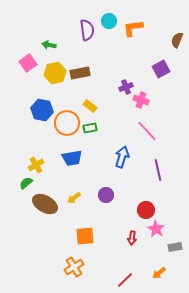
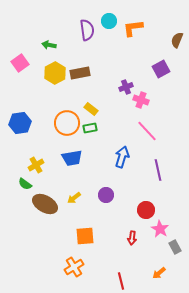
pink square: moved 8 px left
yellow hexagon: rotated 15 degrees counterclockwise
yellow rectangle: moved 1 px right, 3 px down
blue hexagon: moved 22 px left, 13 px down; rotated 20 degrees counterclockwise
green semicircle: moved 1 px left, 1 px down; rotated 104 degrees counterclockwise
pink star: moved 4 px right
gray rectangle: rotated 72 degrees clockwise
red line: moved 4 px left, 1 px down; rotated 60 degrees counterclockwise
